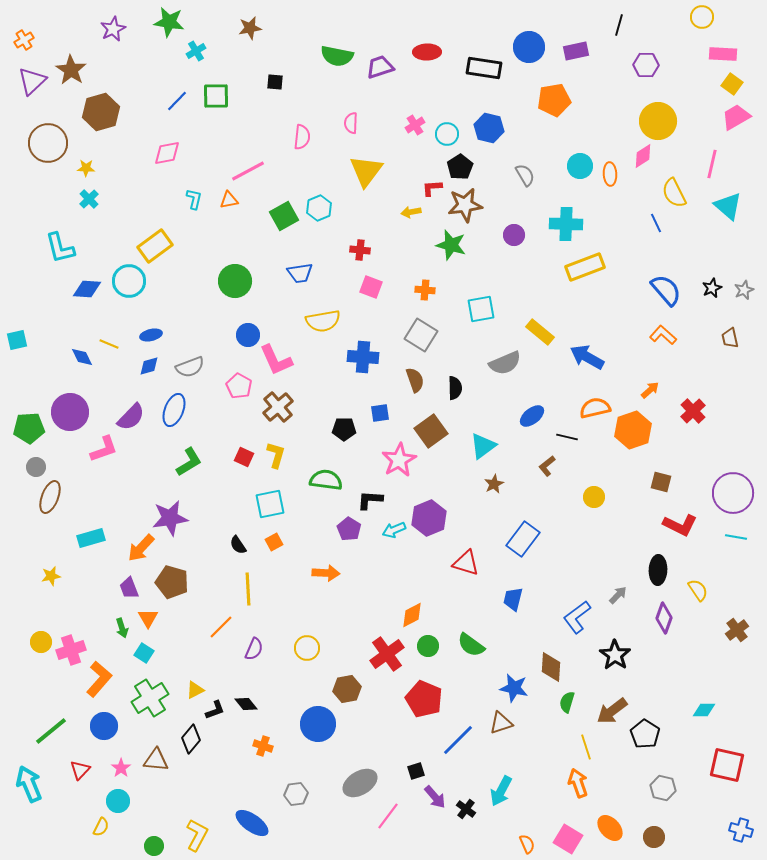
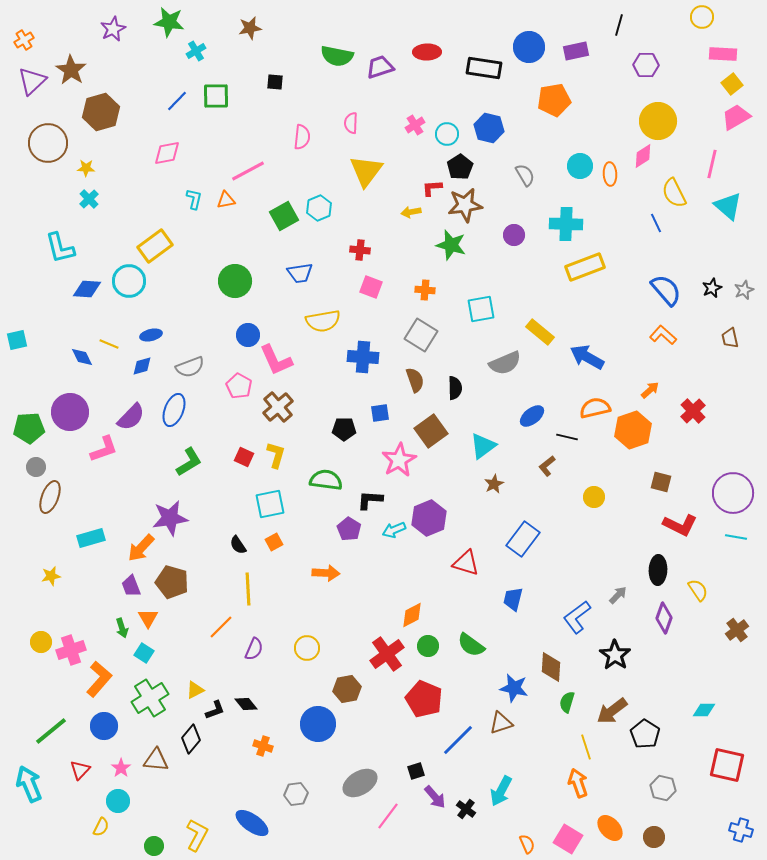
yellow square at (732, 84): rotated 15 degrees clockwise
orange triangle at (229, 200): moved 3 px left
blue diamond at (149, 366): moved 7 px left
purple trapezoid at (129, 588): moved 2 px right, 2 px up
